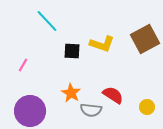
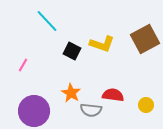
black square: rotated 24 degrees clockwise
red semicircle: rotated 25 degrees counterclockwise
yellow circle: moved 1 px left, 2 px up
purple circle: moved 4 px right
